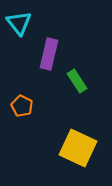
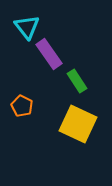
cyan triangle: moved 8 px right, 4 px down
purple rectangle: rotated 48 degrees counterclockwise
yellow square: moved 24 px up
